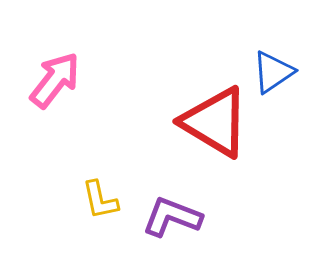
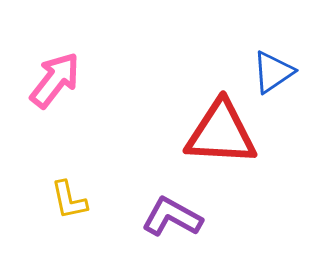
red triangle: moved 6 px right, 11 px down; rotated 28 degrees counterclockwise
yellow L-shape: moved 31 px left
purple L-shape: rotated 8 degrees clockwise
